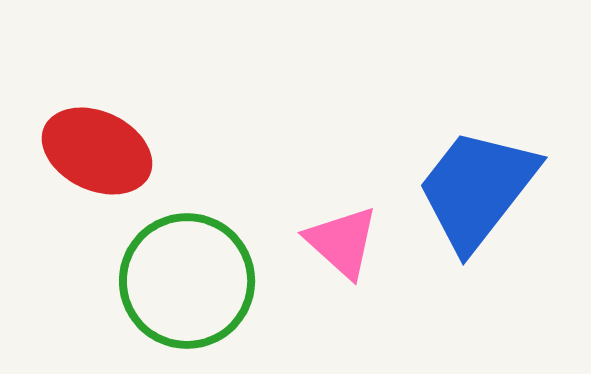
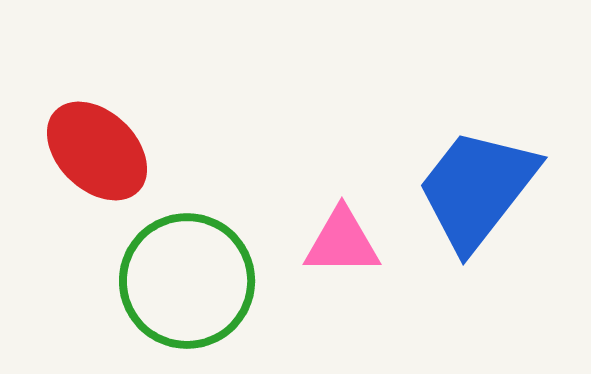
red ellipse: rotated 19 degrees clockwise
pink triangle: rotated 42 degrees counterclockwise
